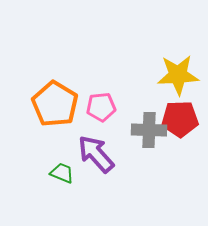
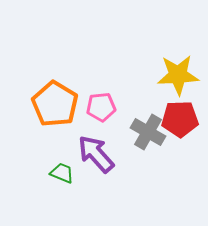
gray cross: moved 1 px left, 2 px down; rotated 28 degrees clockwise
